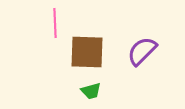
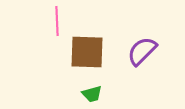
pink line: moved 2 px right, 2 px up
green trapezoid: moved 1 px right, 3 px down
